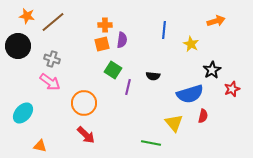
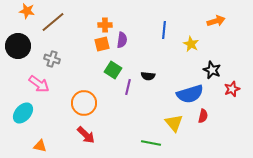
orange star: moved 5 px up
black star: rotated 18 degrees counterclockwise
black semicircle: moved 5 px left
pink arrow: moved 11 px left, 2 px down
